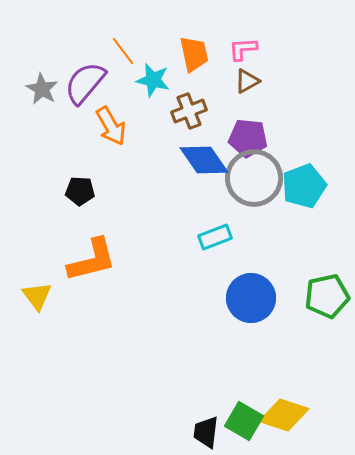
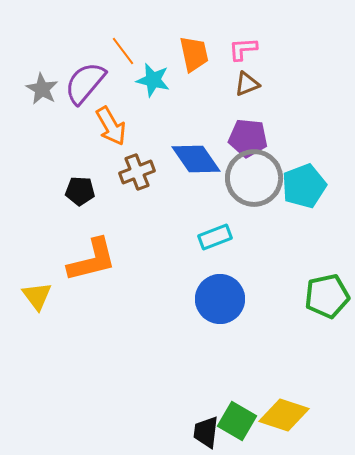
brown triangle: moved 3 px down; rotated 8 degrees clockwise
brown cross: moved 52 px left, 61 px down
blue diamond: moved 8 px left, 1 px up
blue circle: moved 31 px left, 1 px down
green square: moved 7 px left
